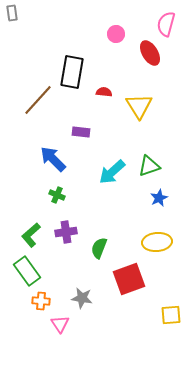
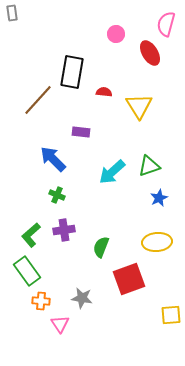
purple cross: moved 2 px left, 2 px up
green semicircle: moved 2 px right, 1 px up
